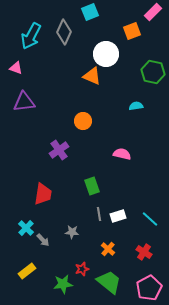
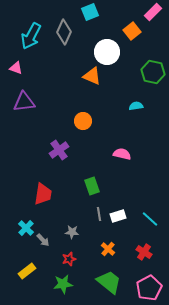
orange square: rotated 18 degrees counterclockwise
white circle: moved 1 px right, 2 px up
red star: moved 13 px left, 10 px up
